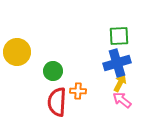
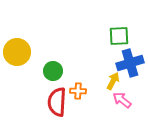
blue cross: moved 13 px right
yellow arrow: moved 7 px left, 2 px up
